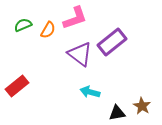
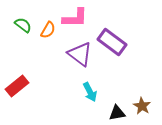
pink L-shape: rotated 20 degrees clockwise
green semicircle: rotated 60 degrees clockwise
purple rectangle: rotated 76 degrees clockwise
cyan arrow: rotated 132 degrees counterclockwise
